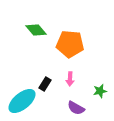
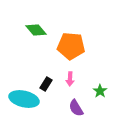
orange pentagon: moved 1 px right, 2 px down
black rectangle: moved 1 px right
green star: rotated 24 degrees counterclockwise
cyan ellipse: moved 2 px right, 2 px up; rotated 52 degrees clockwise
purple semicircle: rotated 30 degrees clockwise
